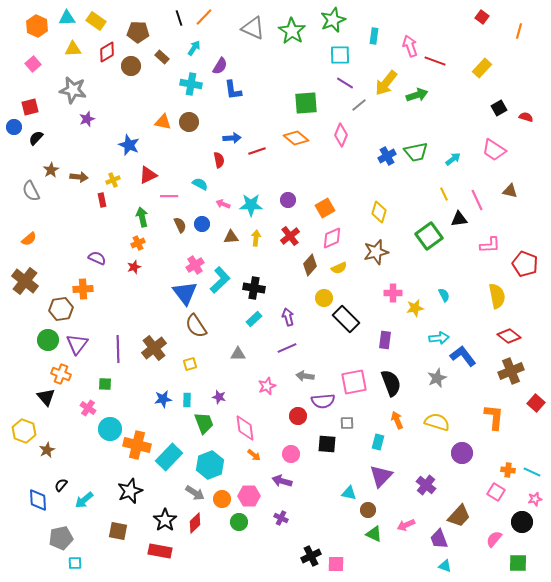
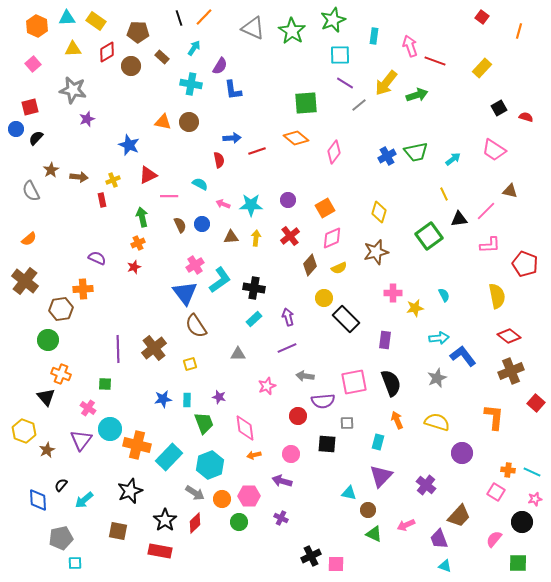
blue circle at (14, 127): moved 2 px right, 2 px down
pink diamond at (341, 135): moved 7 px left, 17 px down; rotated 15 degrees clockwise
pink line at (477, 200): moved 9 px right, 11 px down; rotated 70 degrees clockwise
cyan L-shape at (220, 280): rotated 8 degrees clockwise
purple triangle at (77, 344): moved 4 px right, 96 px down
orange arrow at (254, 455): rotated 128 degrees clockwise
